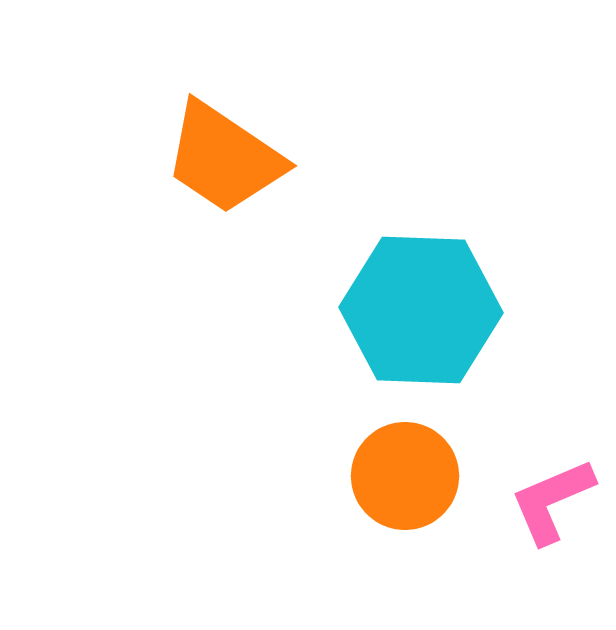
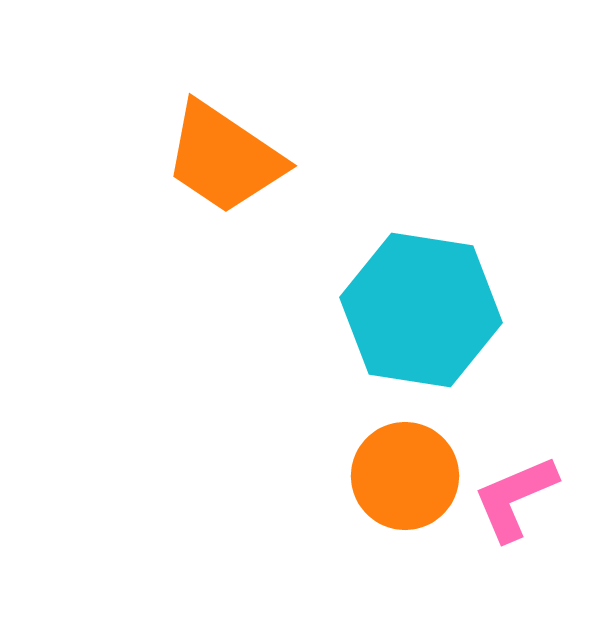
cyan hexagon: rotated 7 degrees clockwise
pink L-shape: moved 37 px left, 3 px up
